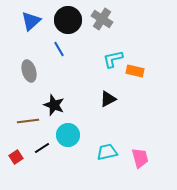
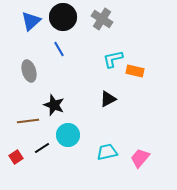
black circle: moved 5 px left, 3 px up
pink trapezoid: rotated 125 degrees counterclockwise
